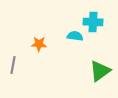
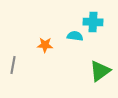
orange star: moved 6 px right, 1 px down
